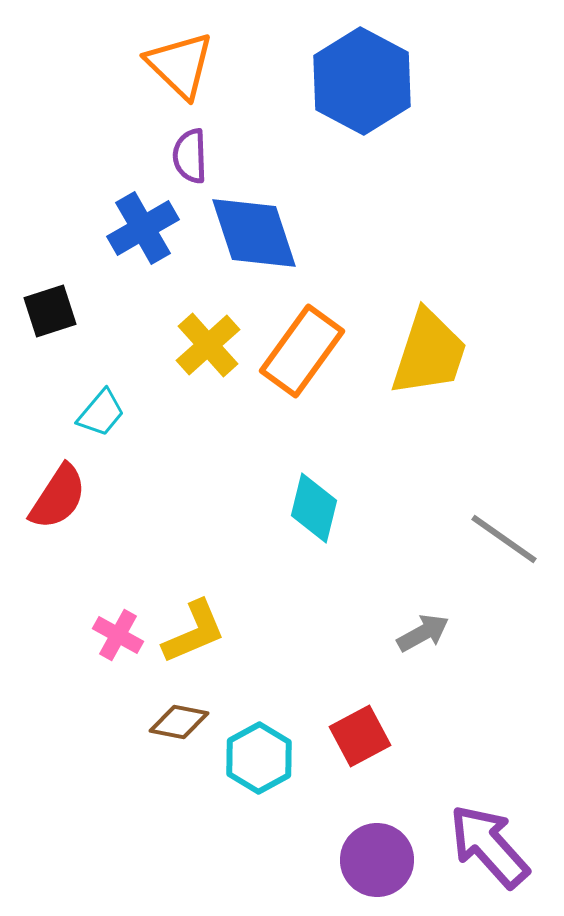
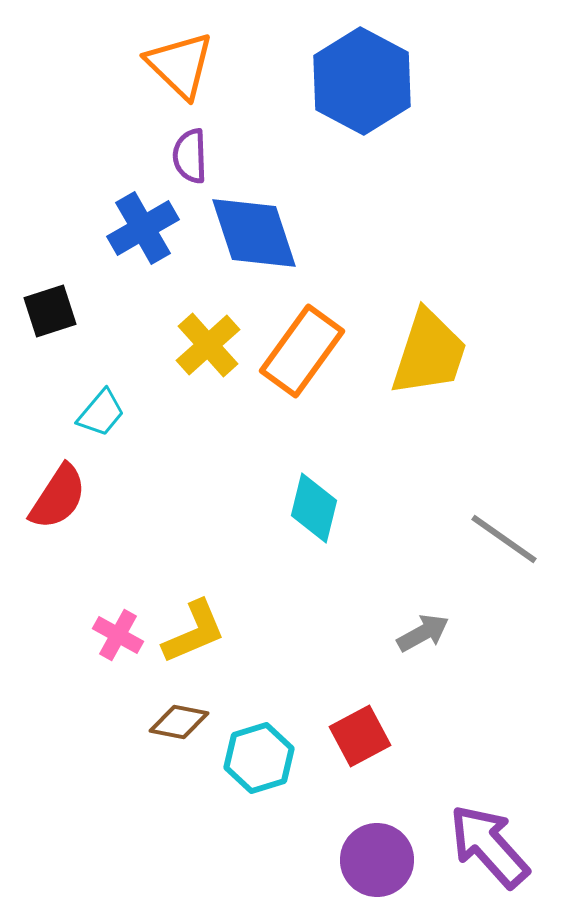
cyan hexagon: rotated 12 degrees clockwise
